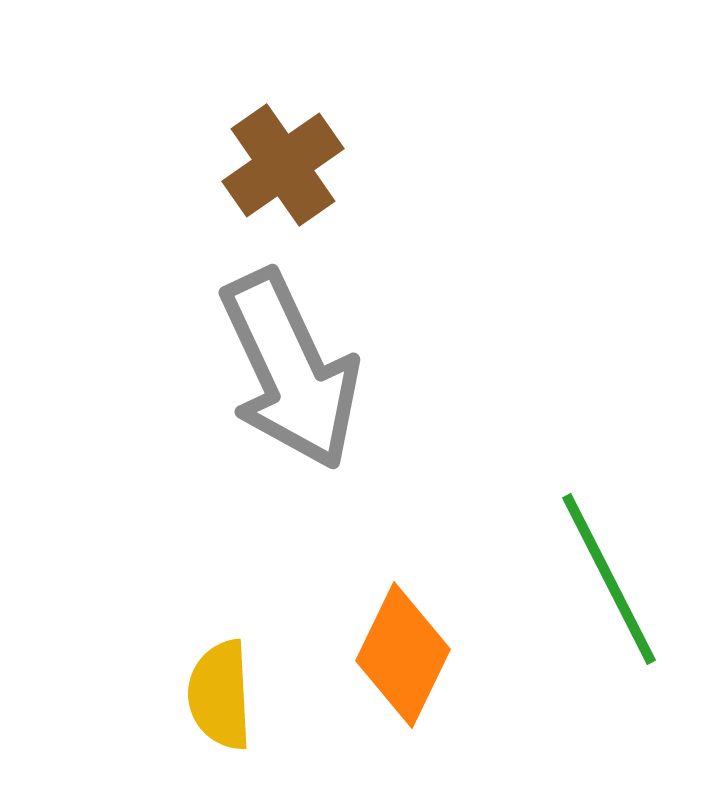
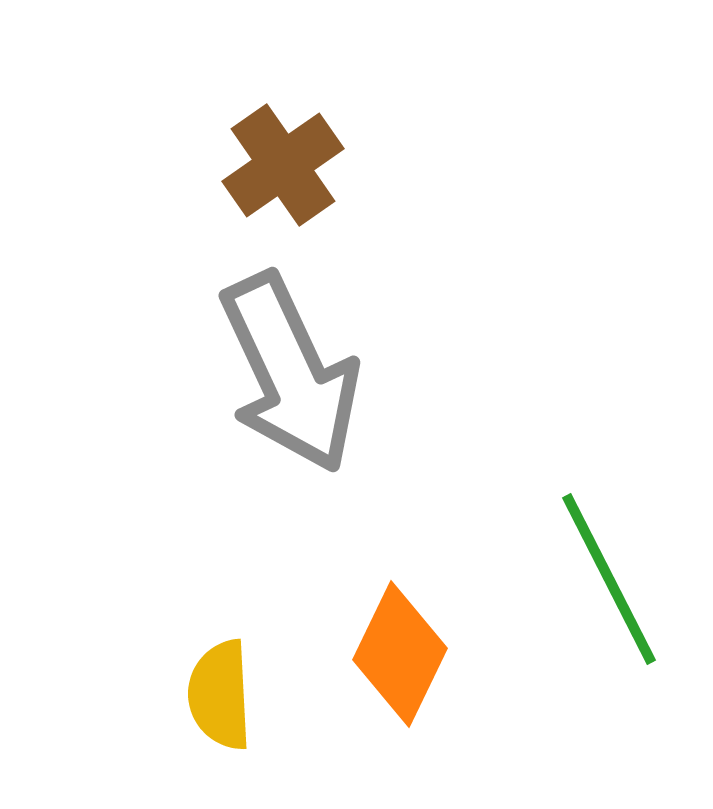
gray arrow: moved 3 px down
orange diamond: moved 3 px left, 1 px up
